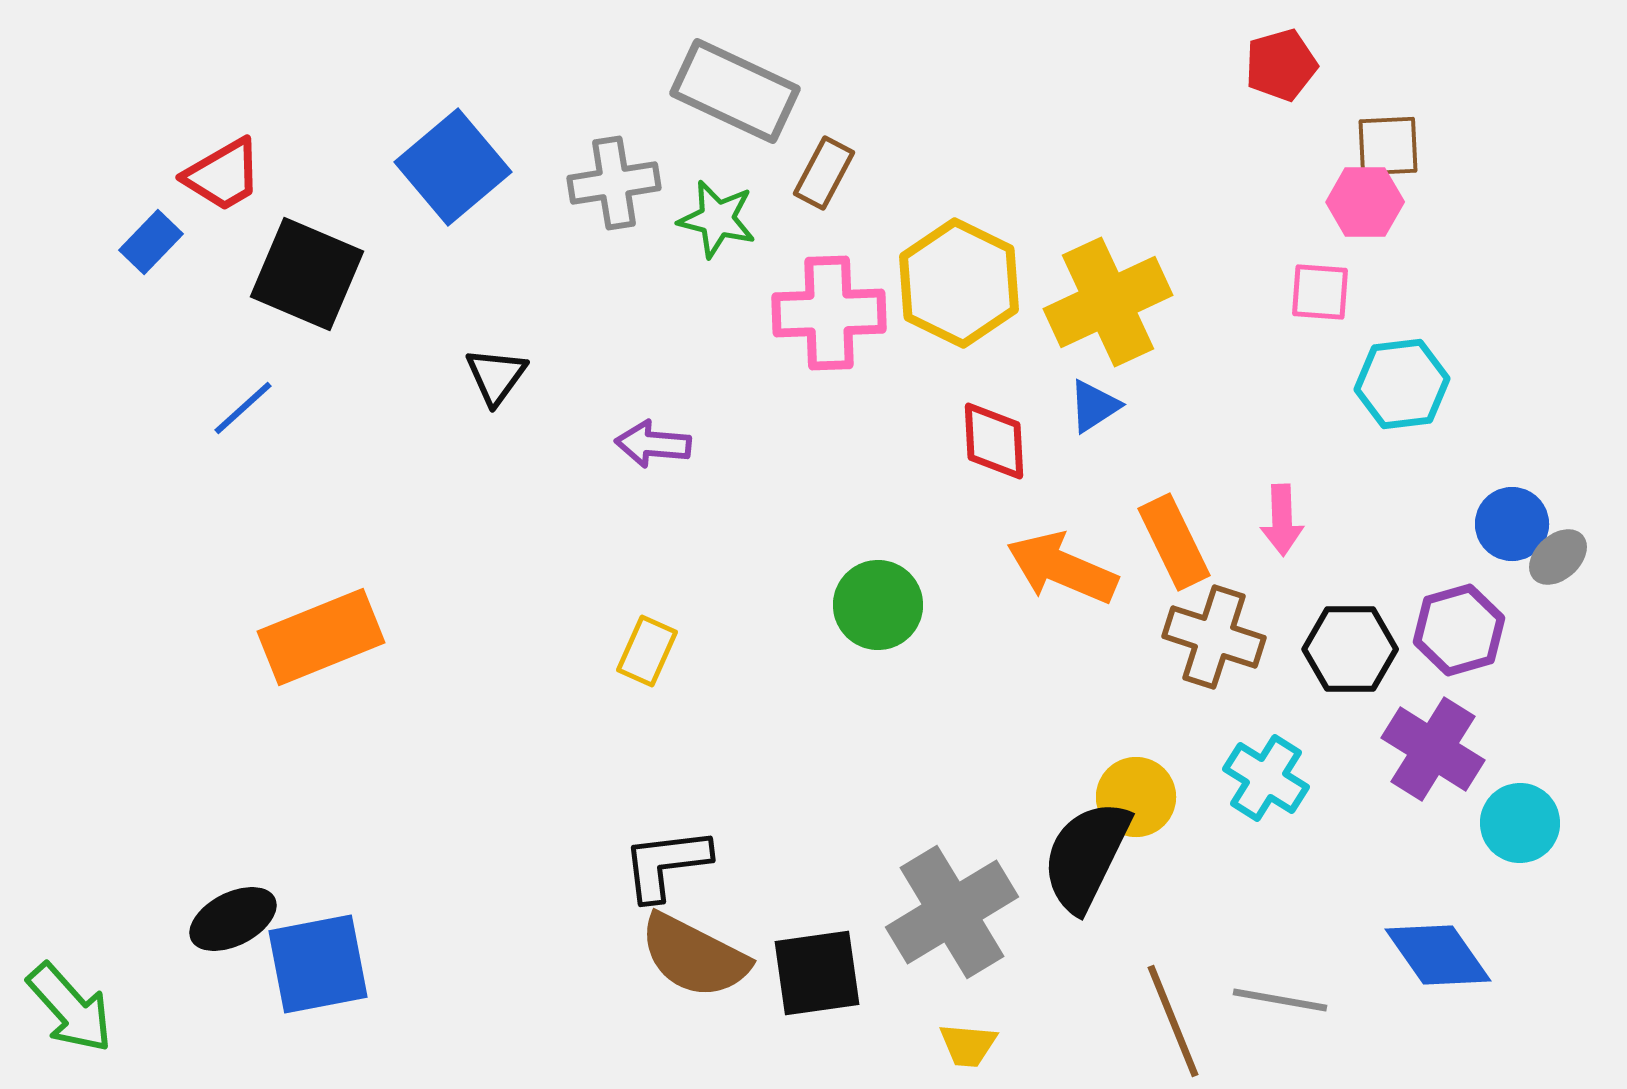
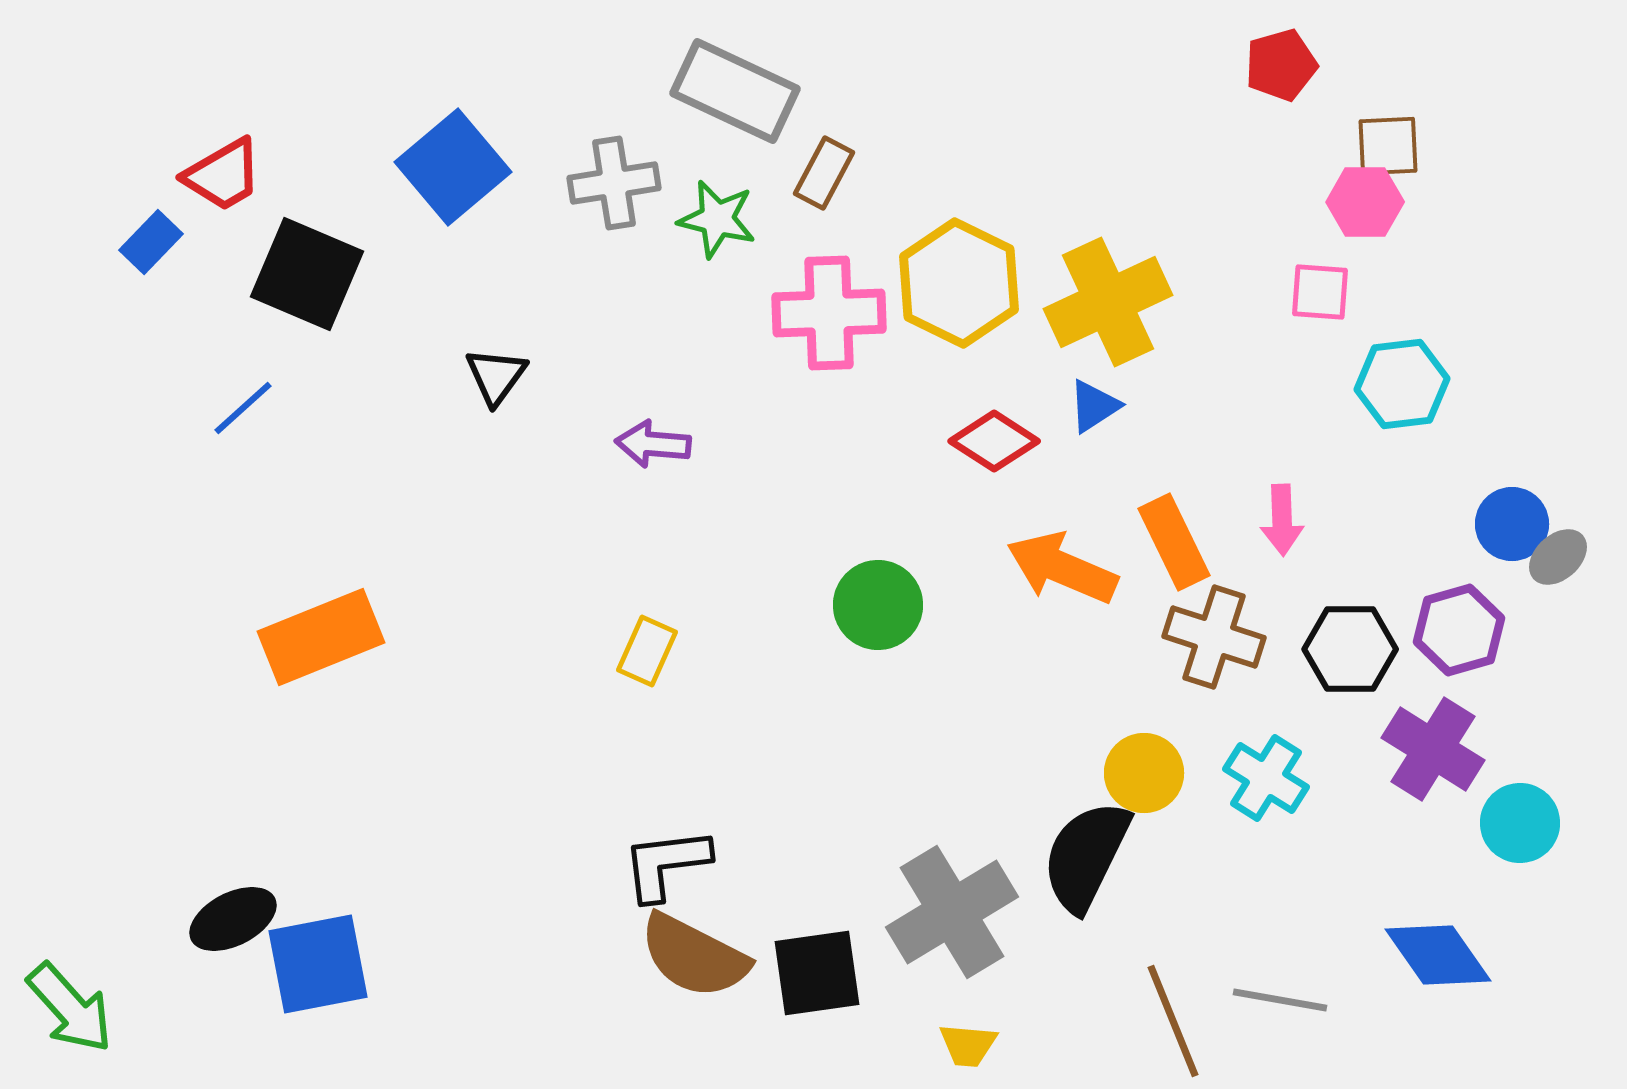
red diamond at (994, 441): rotated 54 degrees counterclockwise
yellow circle at (1136, 797): moved 8 px right, 24 px up
